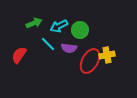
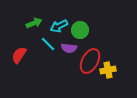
yellow cross: moved 1 px right, 15 px down
